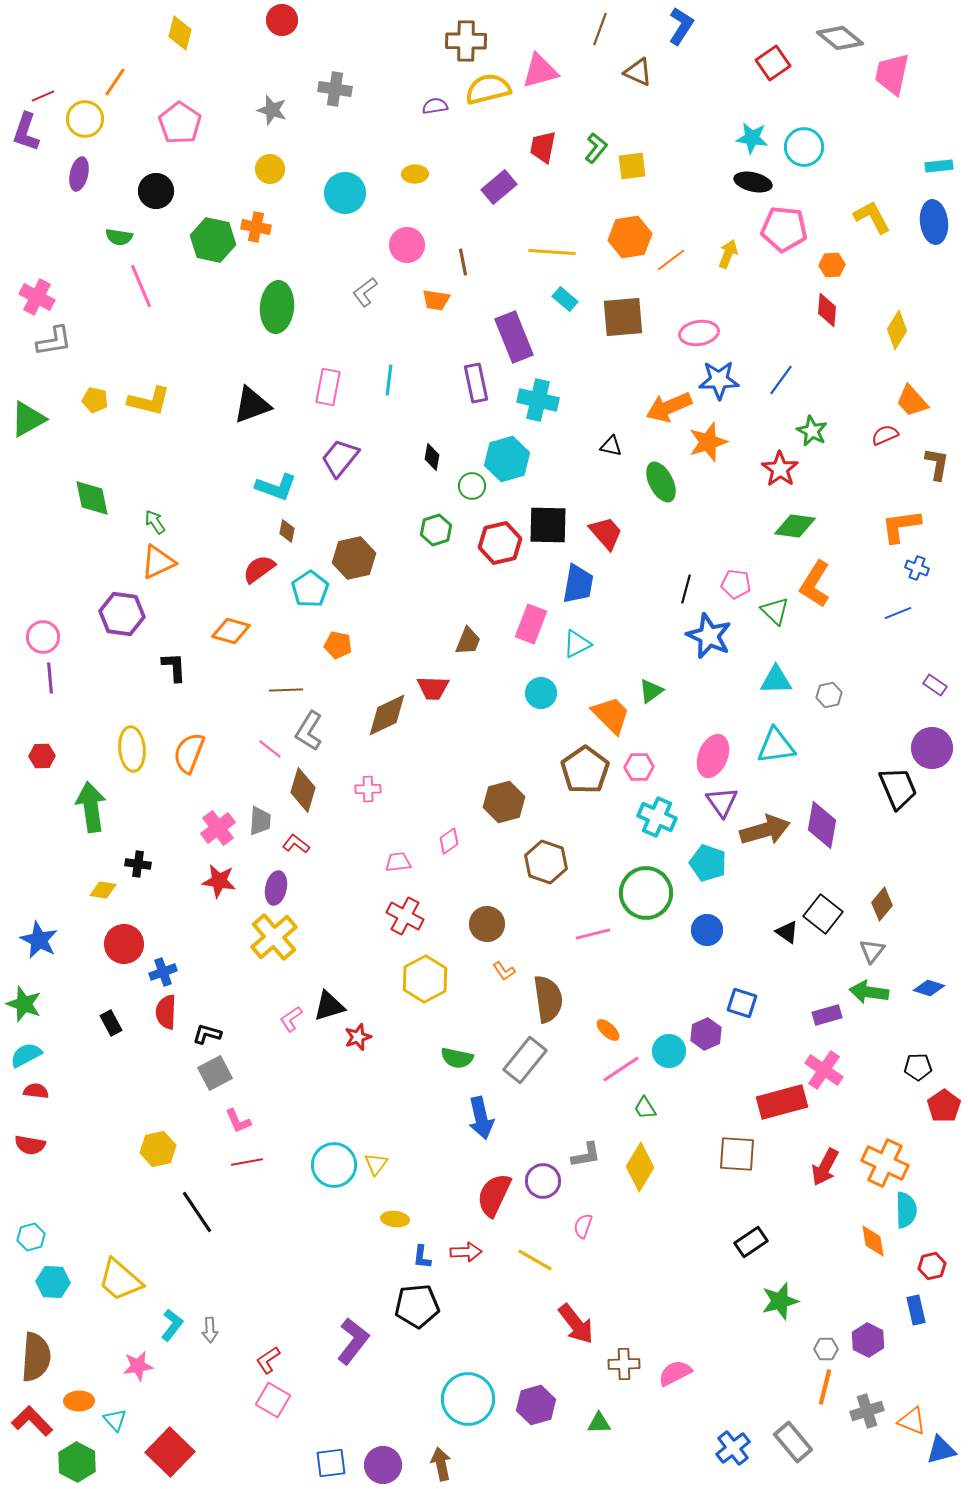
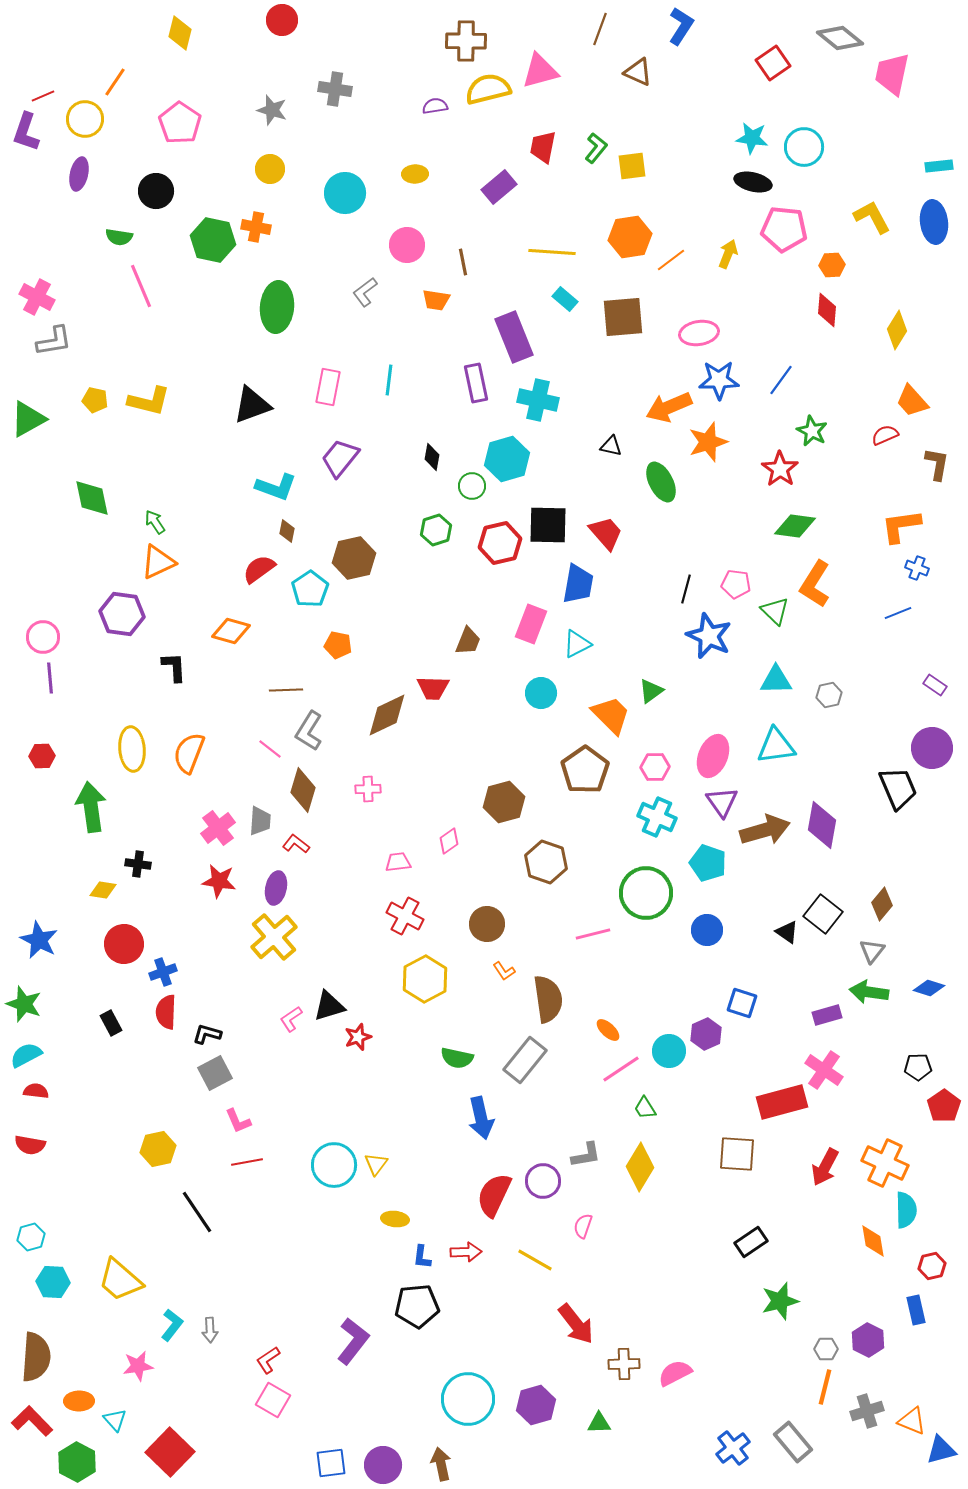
pink hexagon at (639, 767): moved 16 px right
